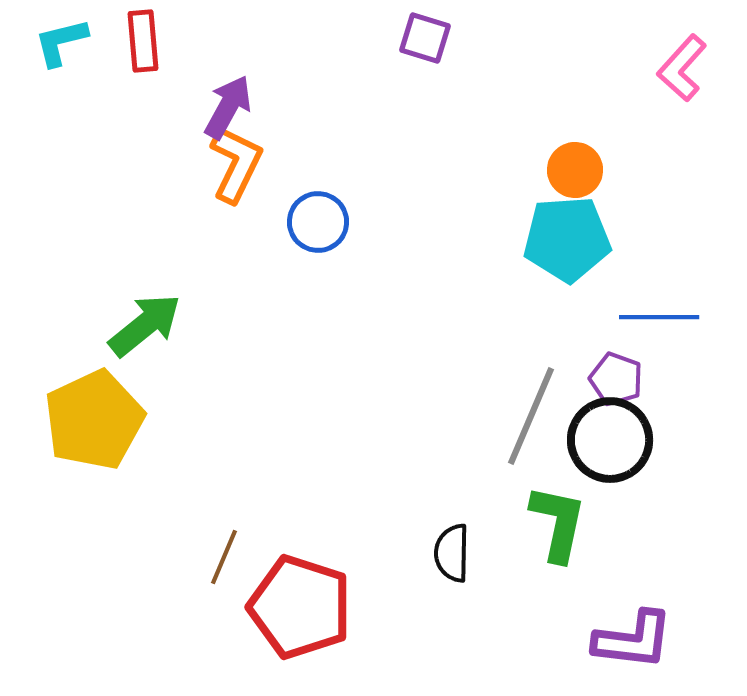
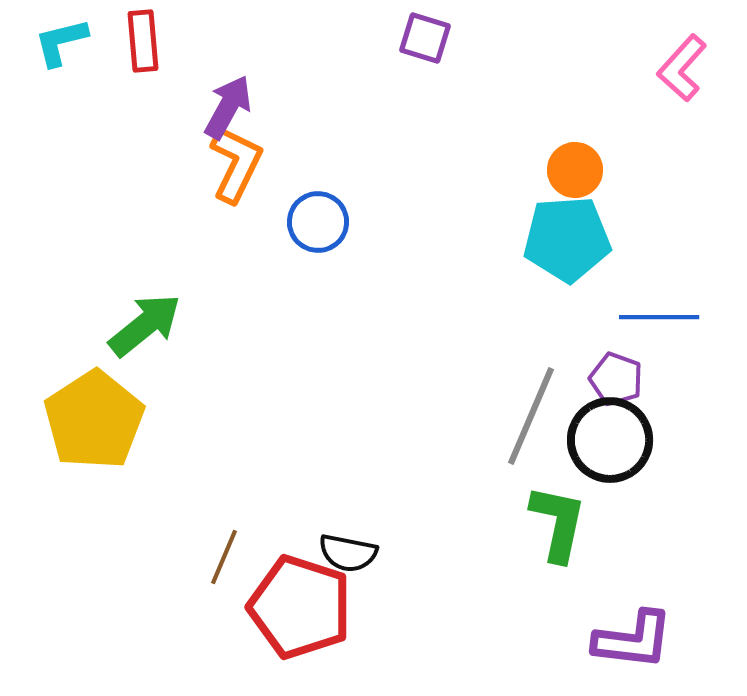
yellow pentagon: rotated 8 degrees counterclockwise
black semicircle: moved 104 px left; rotated 80 degrees counterclockwise
